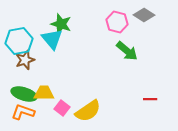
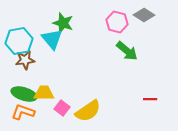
green star: moved 2 px right, 1 px up
brown star: rotated 12 degrees clockwise
